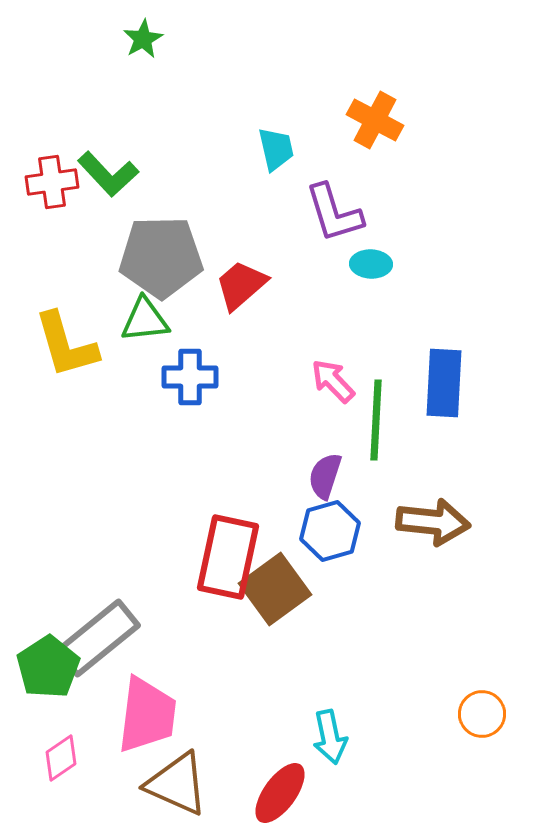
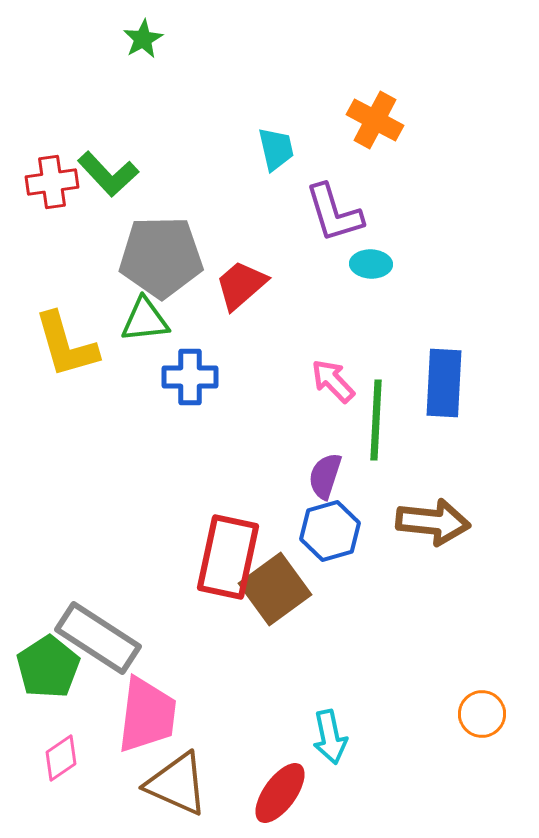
gray rectangle: rotated 72 degrees clockwise
